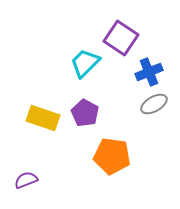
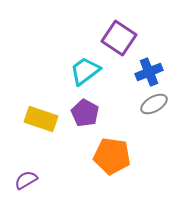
purple square: moved 2 px left
cyan trapezoid: moved 8 px down; rotated 8 degrees clockwise
yellow rectangle: moved 2 px left, 1 px down
purple semicircle: rotated 10 degrees counterclockwise
